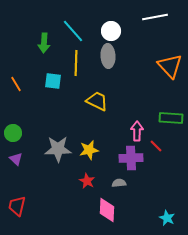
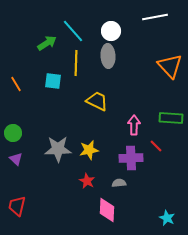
green arrow: moved 3 px right; rotated 126 degrees counterclockwise
pink arrow: moved 3 px left, 6 px up
